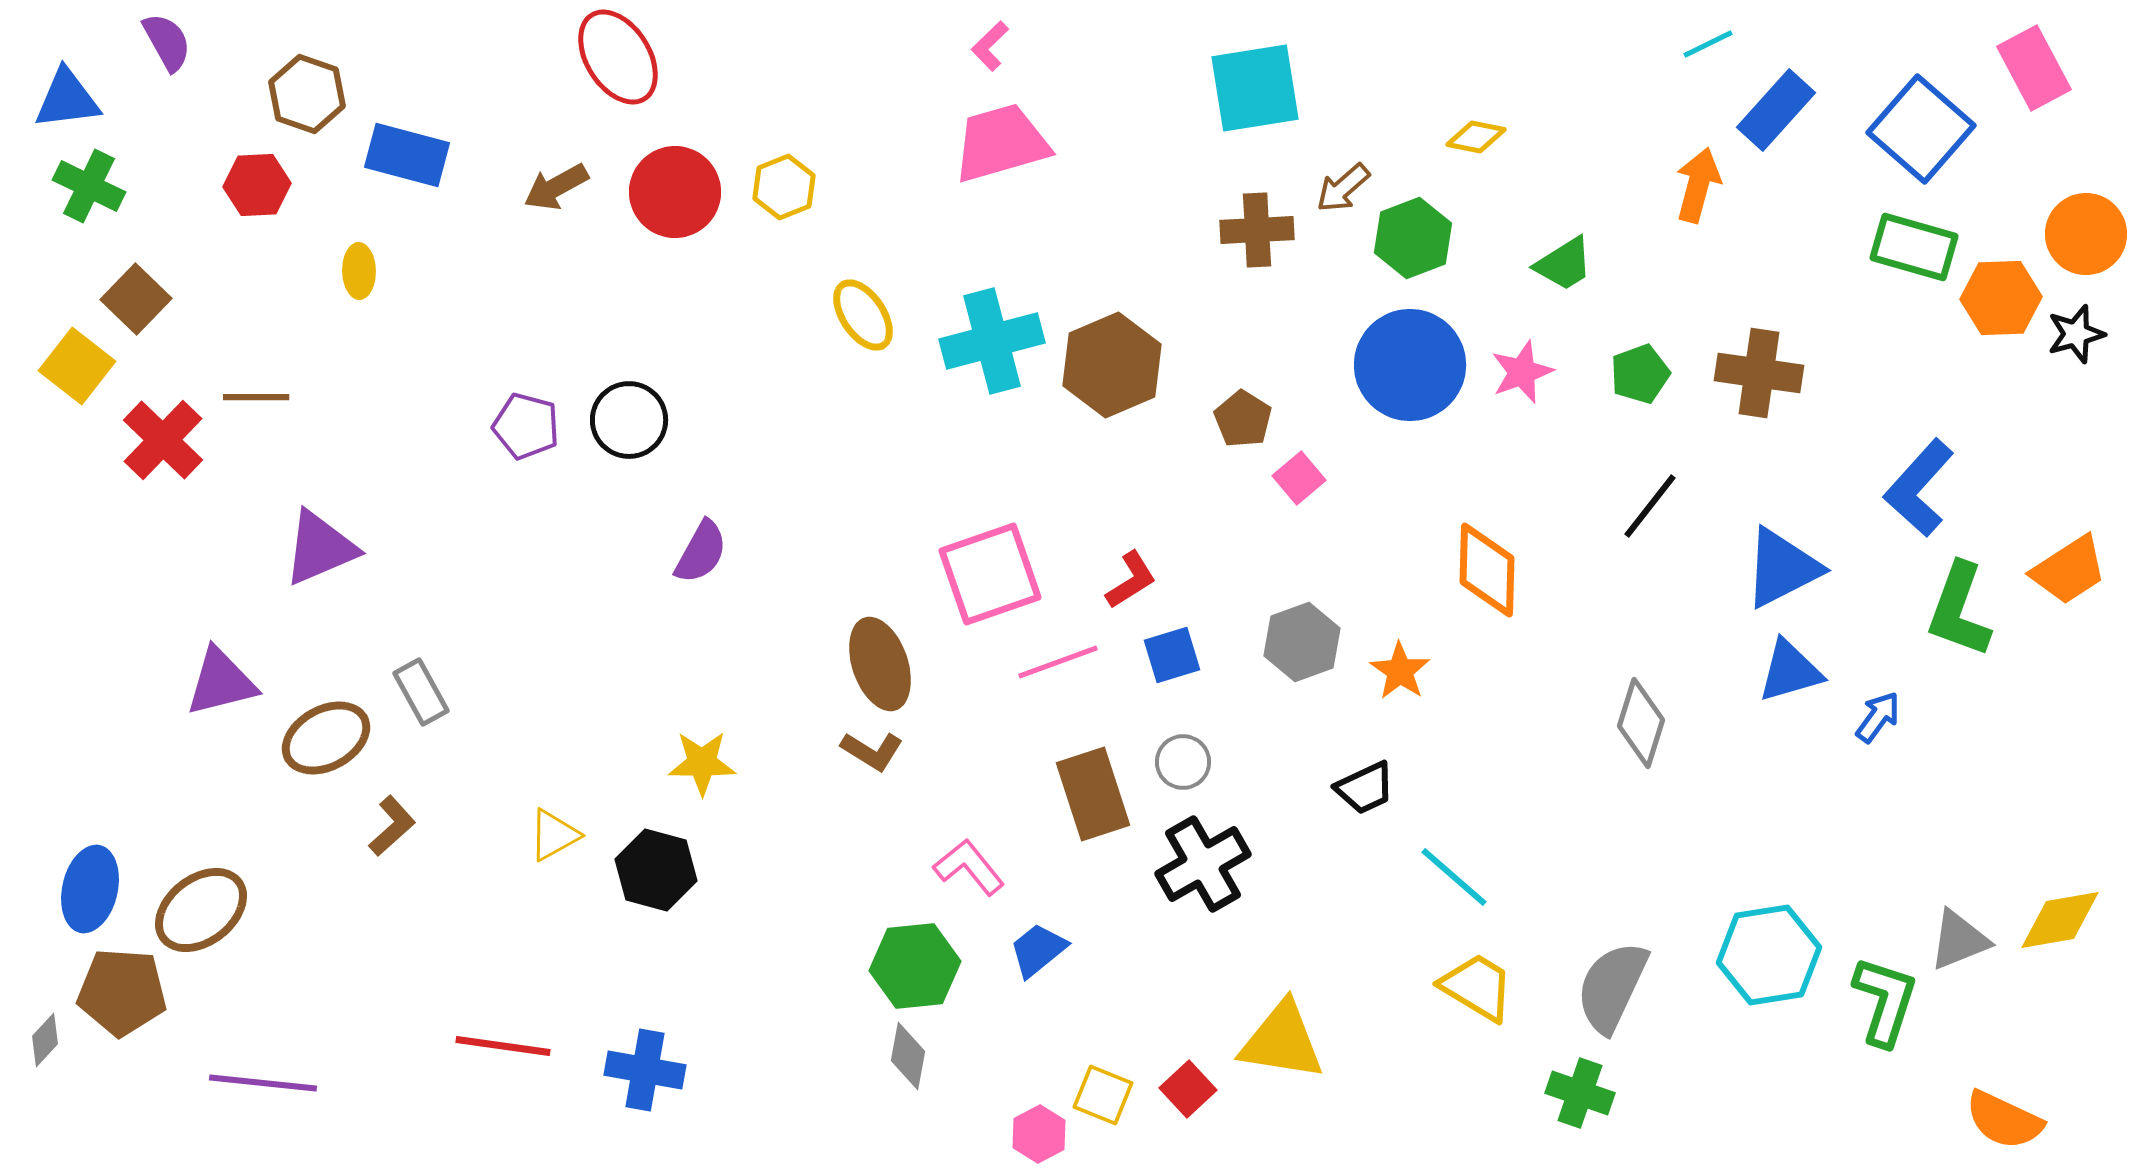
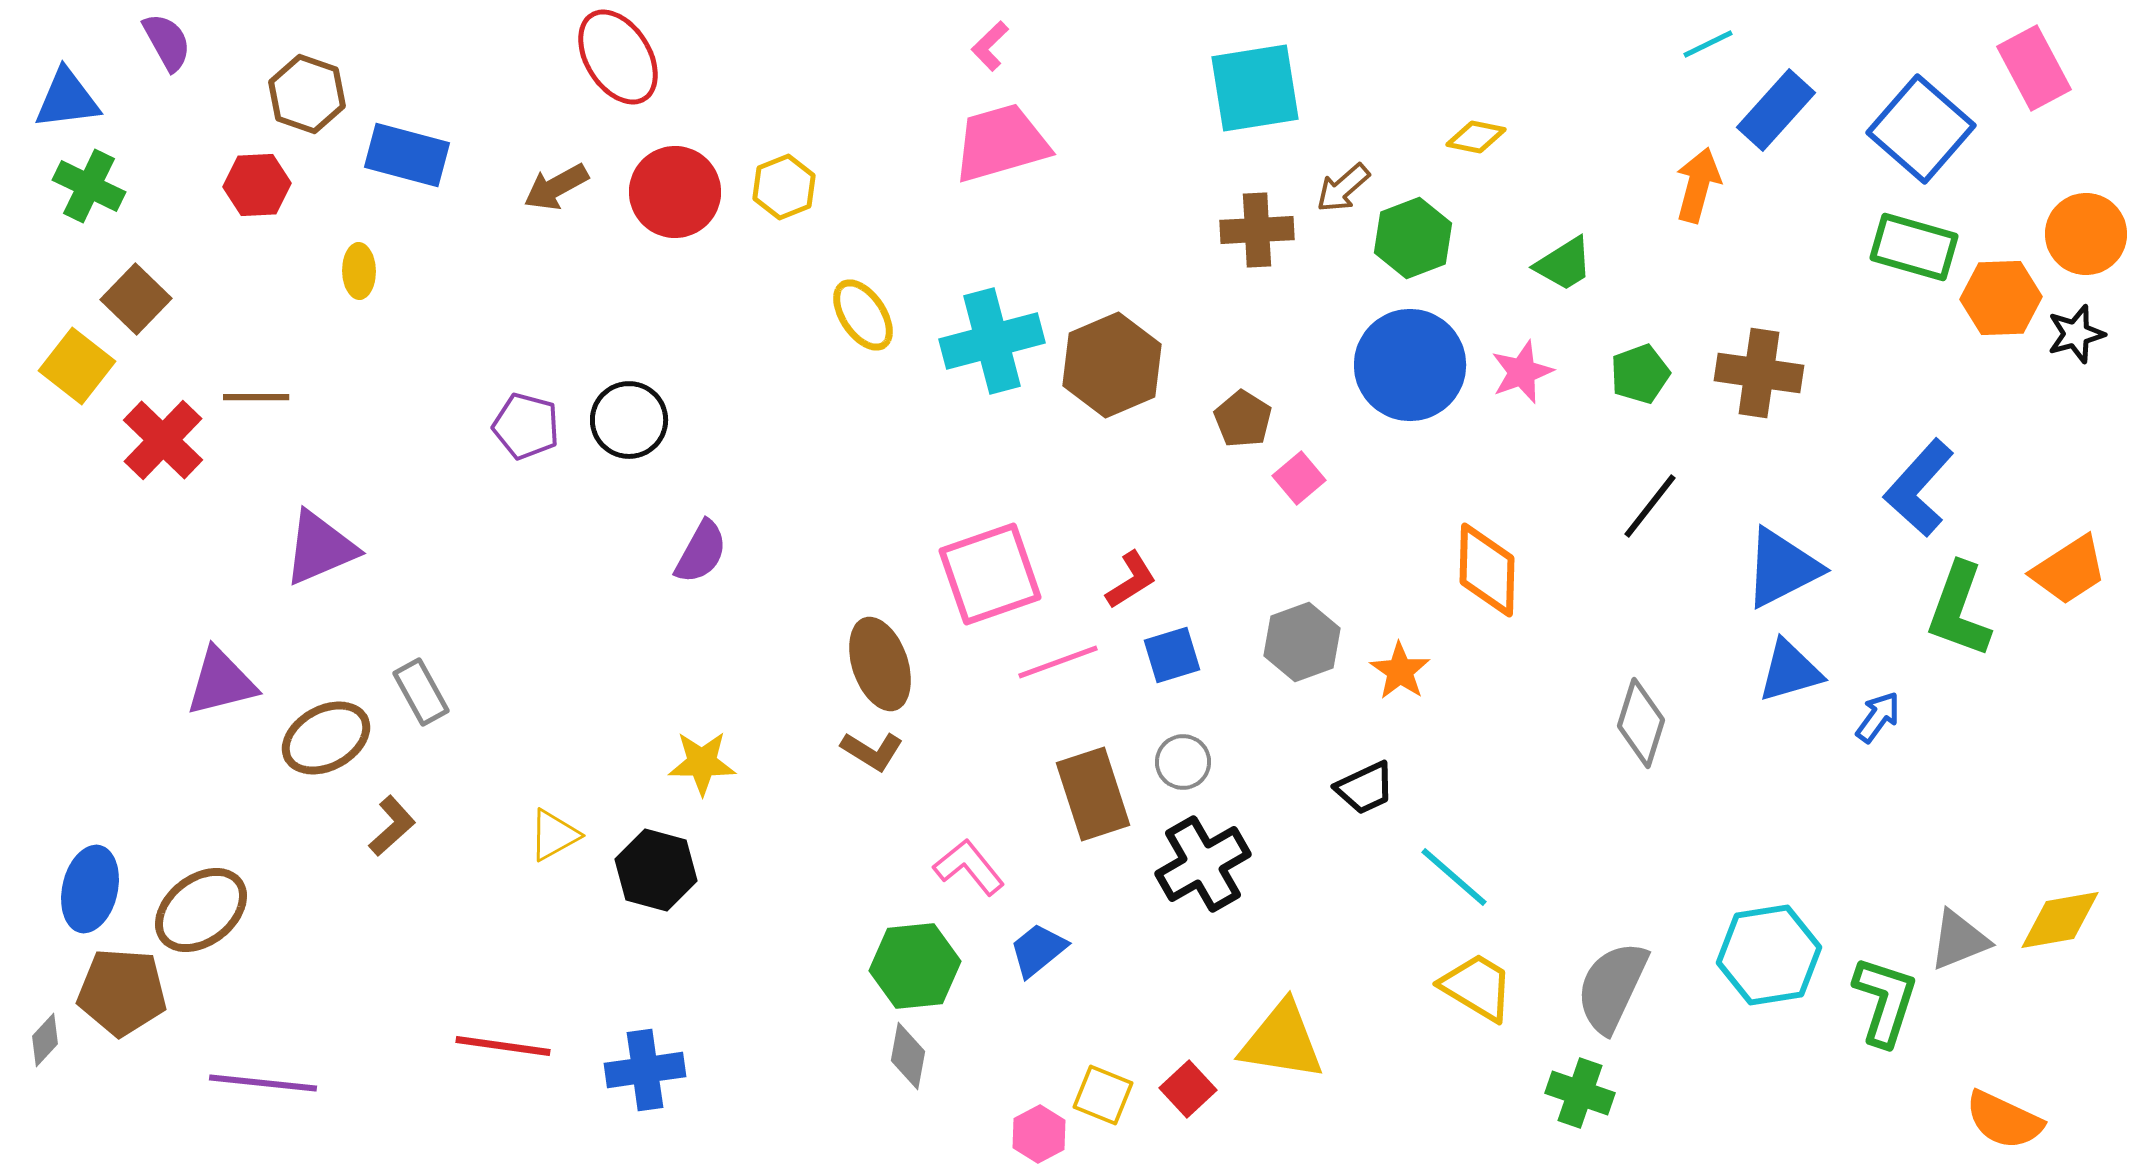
blue cross at (645, 1070): rotated 18 degrees counterclockwise
